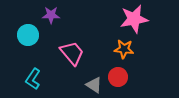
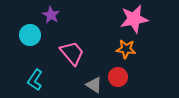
purple star: rotated 30 degrees clockwise
cyan circle: moved 2 px right
orange star: moved 2 px right
cyan L-shape: moved 2 px right, 1 px down
